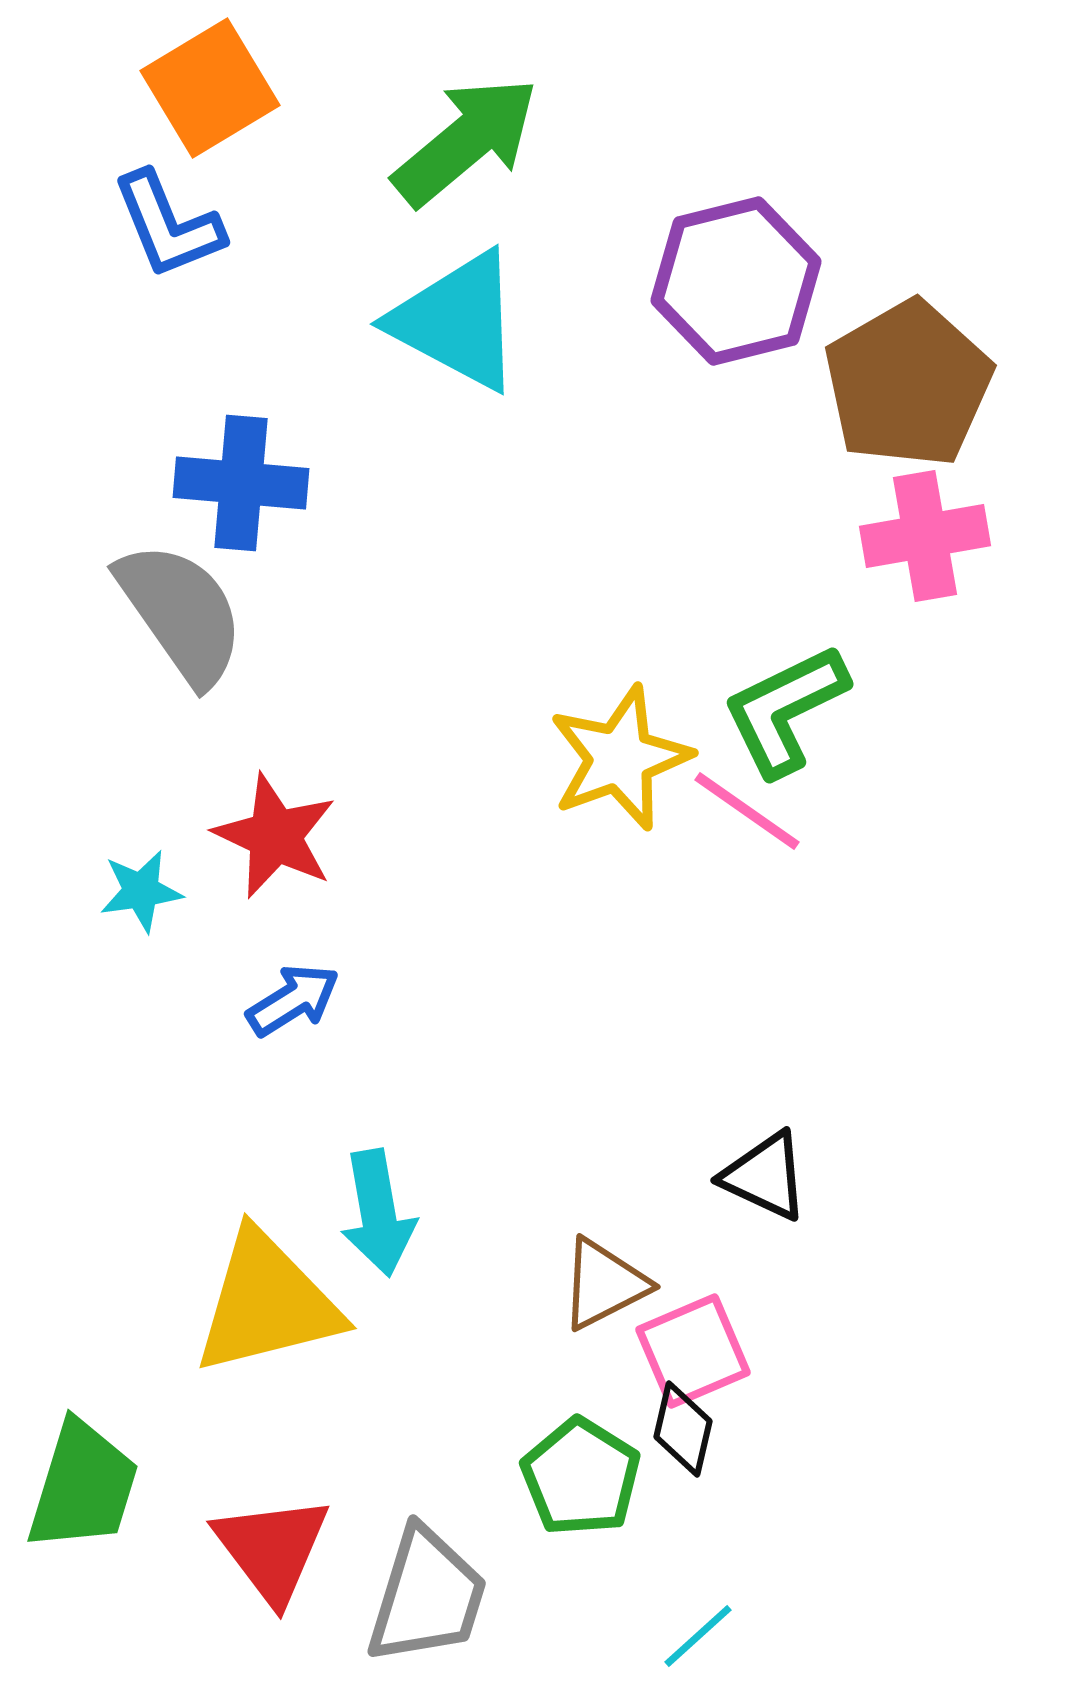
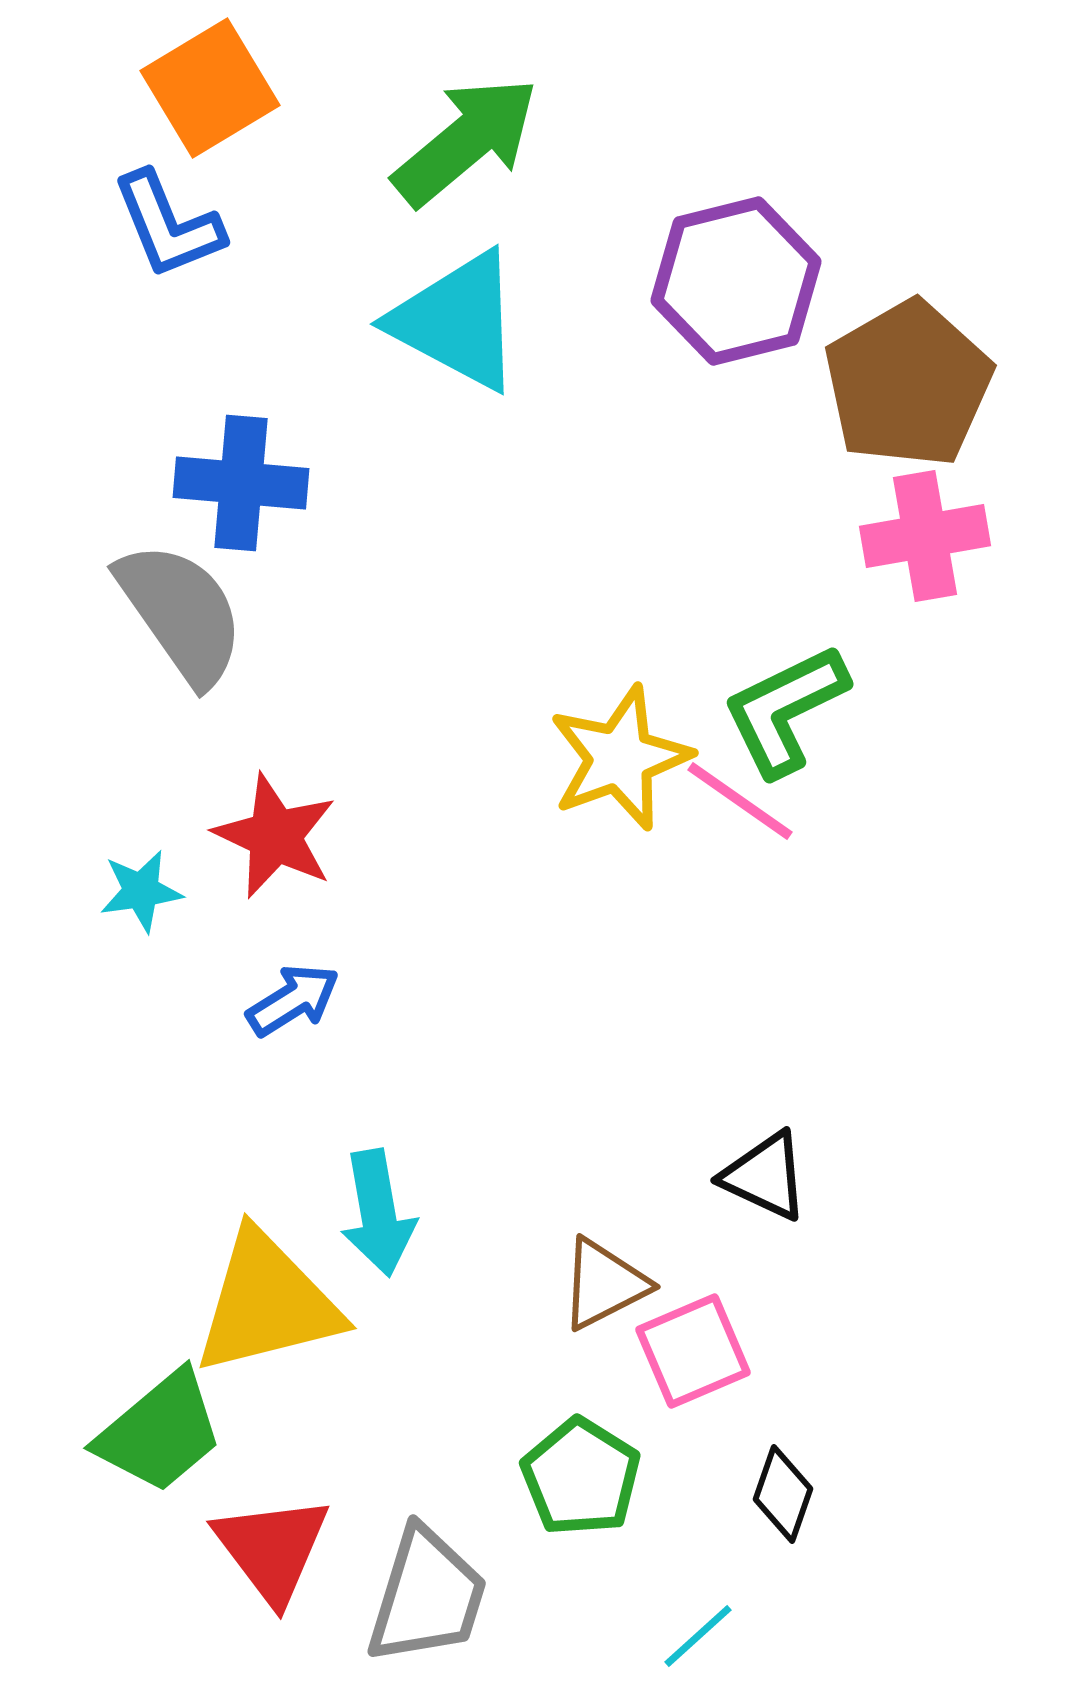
pink line: moved 7 px left, 10 px up
black diamond: moved 100 px right, 65 px down; rotated 6 degrees clockwise
green trapezoid: moved 77 px right, 54 px up; rotated 33 degrees clockwise
